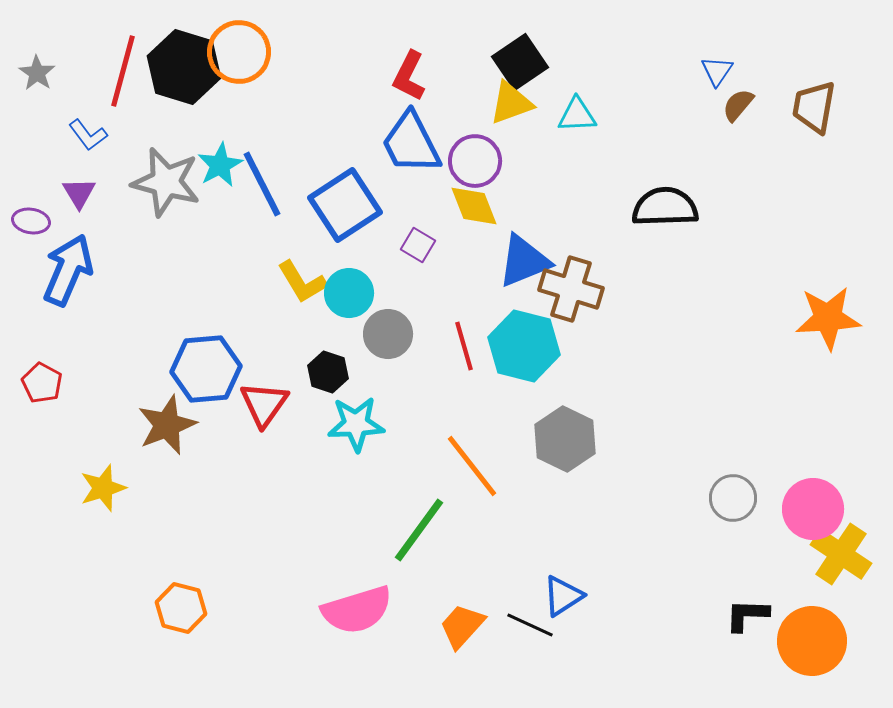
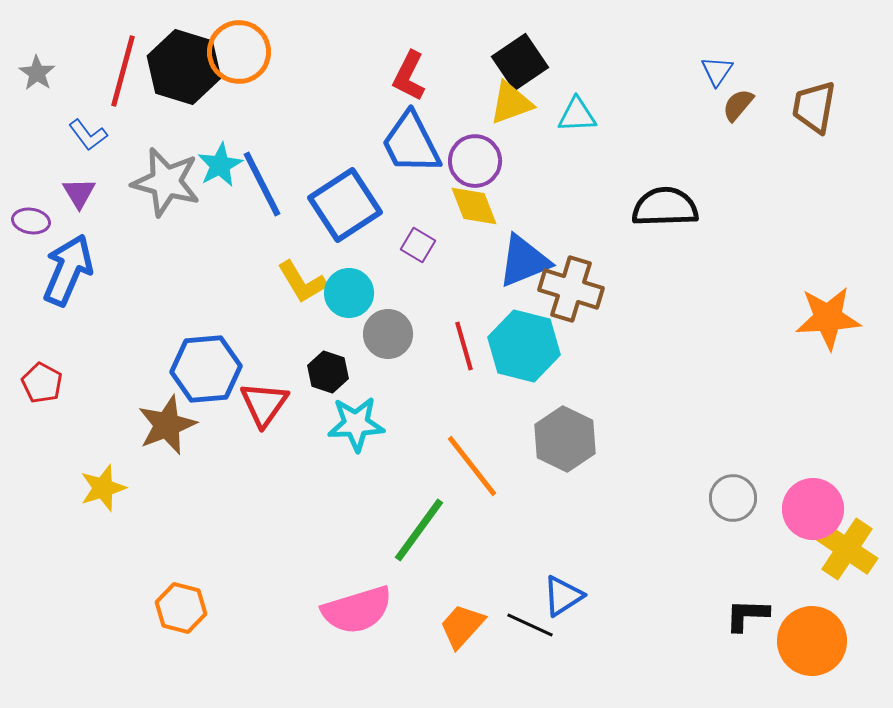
yellow cross at (841, 554): moved 6 px right, 5 px up
